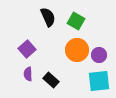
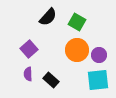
black semicircle: rotated 66 degrees clockwise
green square: moved 1 px right, 1 px down
purple square: moved 2 px right
cyan square: moved 1 px left, 1 px up
